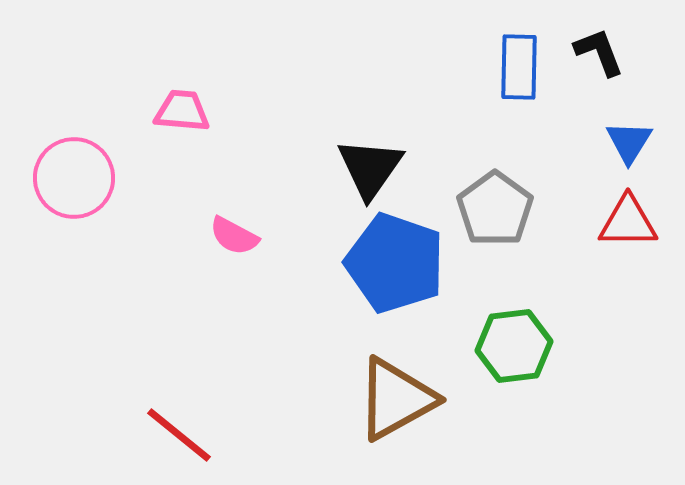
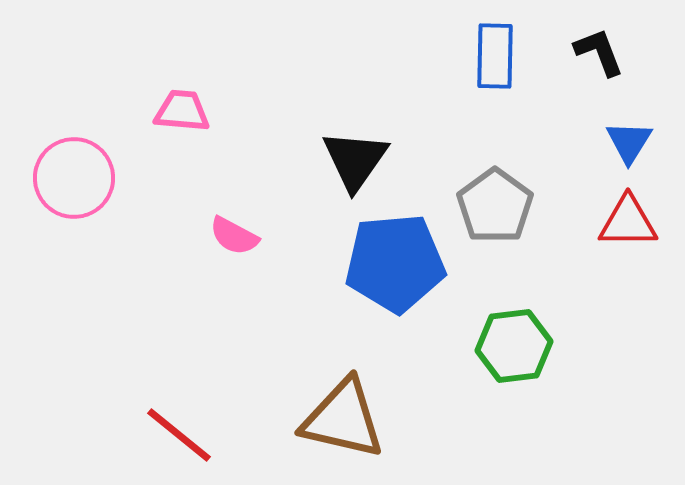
blue rectangle: moved 24 px left, 11 px up
black triangle: moved 15 px left, 8 px up
gray pentagon: moved 3 px up
blue pentagon: rotated 24 degrees counterclockwise
brown triangle: moved 53 px left, 20 px down; rotated 42 degrees clockwise
